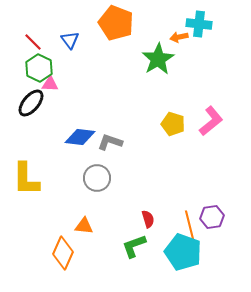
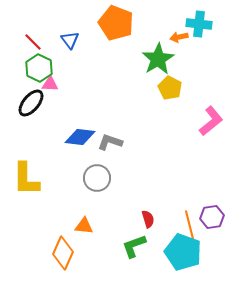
yellow pentagon: moved 3 px left, 36 px up; rotated 10 degrees clockwise
